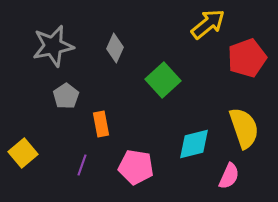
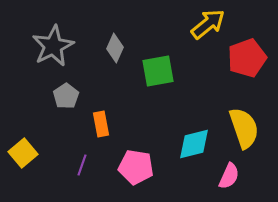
gray star: rotated 15 degrees counterclockwise
green square: moved 5 px left, 9 px up; rotated 32 degrees clockwise
